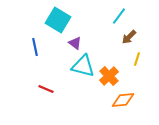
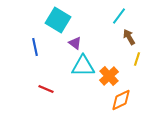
brown arrow: rotated 105 degrees clockwise
cyan triangle: rotated 15 degrees counterclockwise
orange diamond: moved 2 px left; rotated 20 degrees counterclockwise
